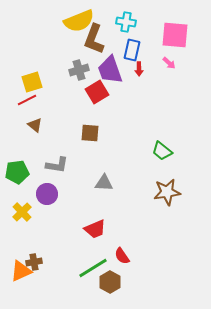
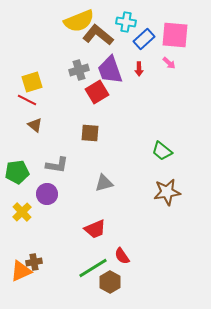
brown L-shape: moved 4 px right, 4 px up; rotated 108 degrees clockwise
blue rectangle: moved 12 px right, 11 px up; rotated 35 degrees clockwise
red line: rotated 54 degrees clockwise
gray triangle: rotated 18 degrees counterclockwise
